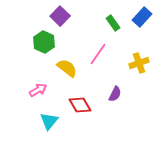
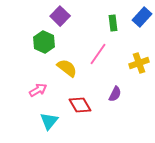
green rectangle: rotated 28 degrees clockwise
